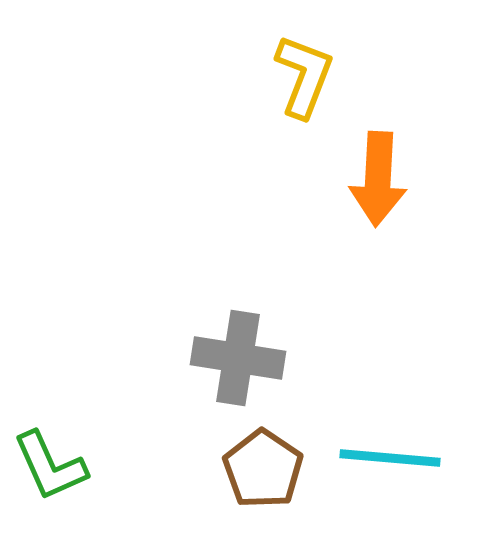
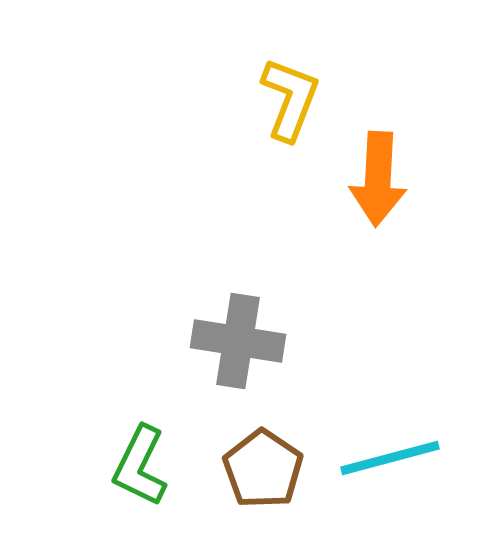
yellow L-shape: moved 14 px left, 23 px down
gray cross: moved 17 px up
cyan line: rotated 20 degrees counterclockwise
green L-shape: moved 90 px right; rotated 50 degrees clockwise
